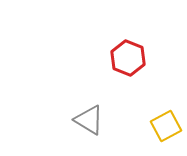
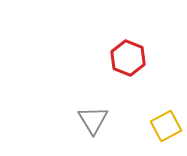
gray triangle: moved 4 px right; rotated 28 degrees clockwise
